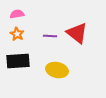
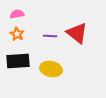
yellow ellipse: moved 6 px left, 1 px up
